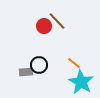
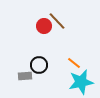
gray rectangle: moved 1 px left, 4 px down
cyan star: rotated 30 degrees clockwise
